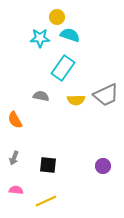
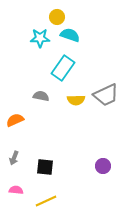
orange semicircle: rotated 96 degrees clockwise
black square: moved 3 px left, 2 px down
